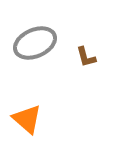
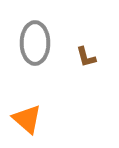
gray ellipse: rotated 66 degrees counterclockwise
